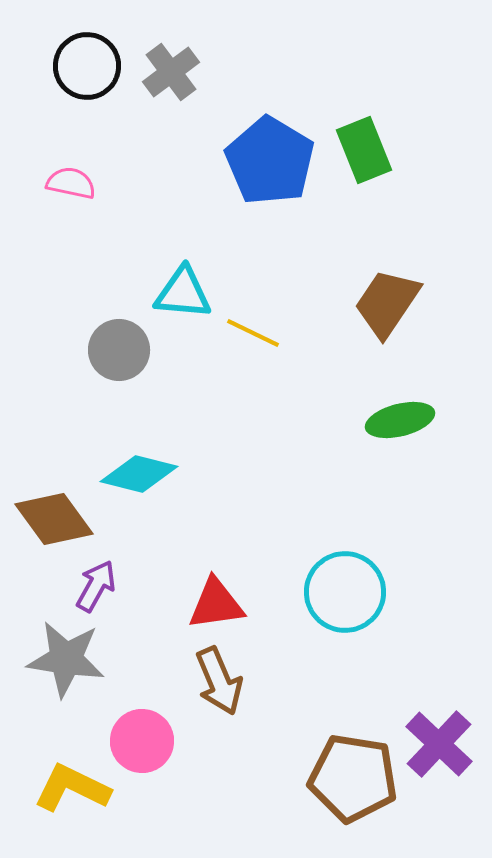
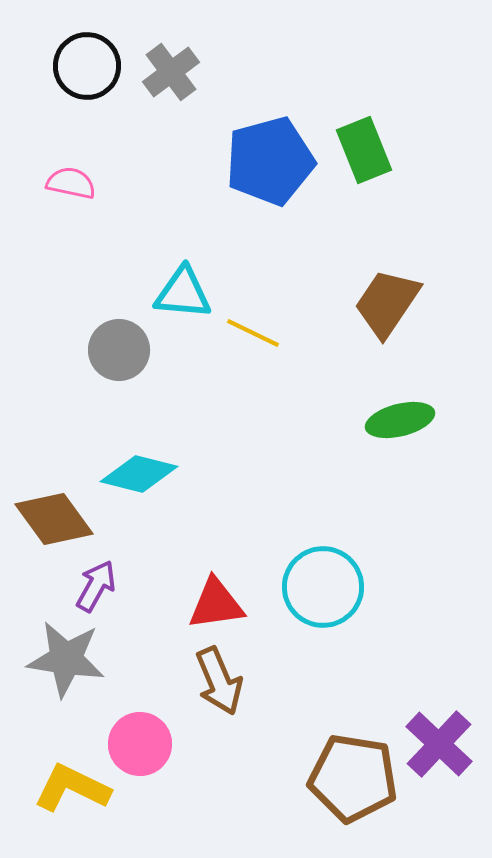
blue pentagon: rotated 26 degrees clockwise
cyan circle: moved 22 px left, 5 px up
pink circle: moved 2 px left, 3 px down
